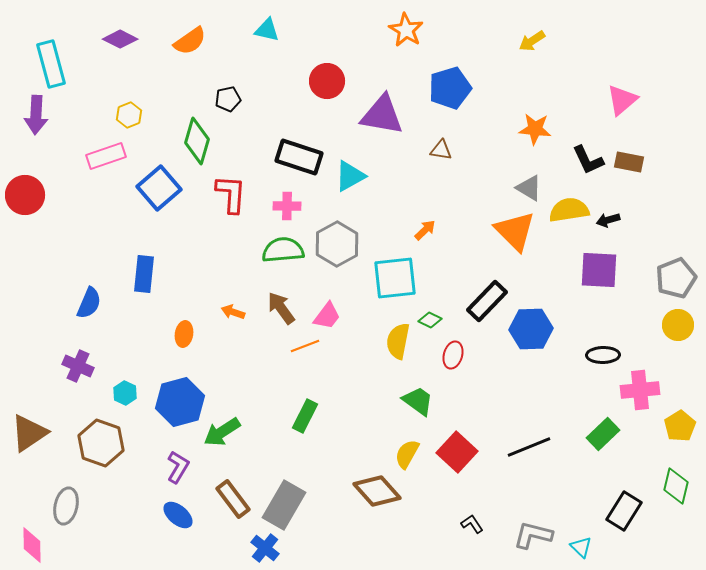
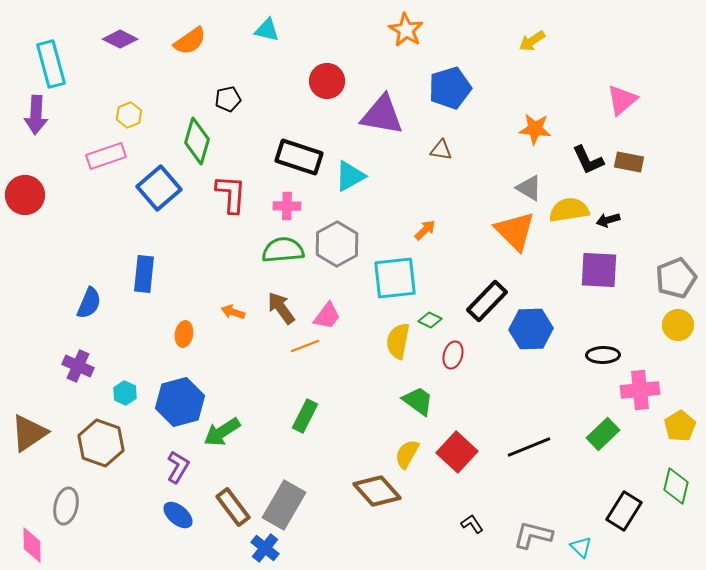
brown rectangle at (233, 499): moved 8 px down
